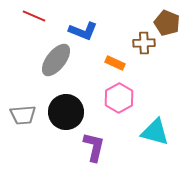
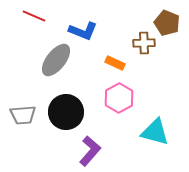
purple L-shape: moved 4 px left, 4 px down; rotated 28 degrees clockwise
